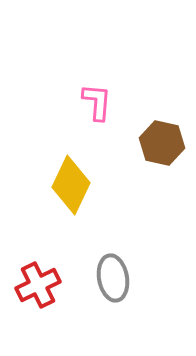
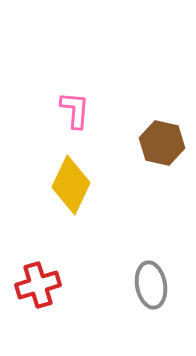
pink L-shape: moved 22 px left, 8 px down
gray ellipse: moved 38 px right, 7 px down
red cross: rotated 9 degrees clockwise
